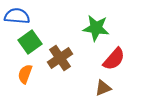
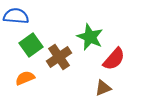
blue semicircle: moved 1 px left
green star: moved 6 px left, 9 px down; rotated 16 degrees clockwise
green square: moved 1 px right, 3 px down
brown cross: moved 1 px left, 1 px up
orange semicircle: moved 4 px down; rotated 48 degrees clockwise
